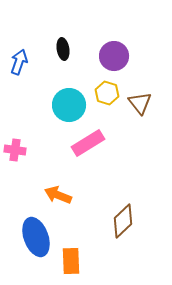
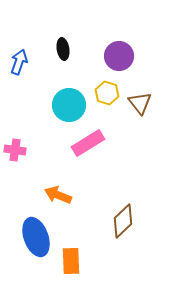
purple circle: moved 5 px right
